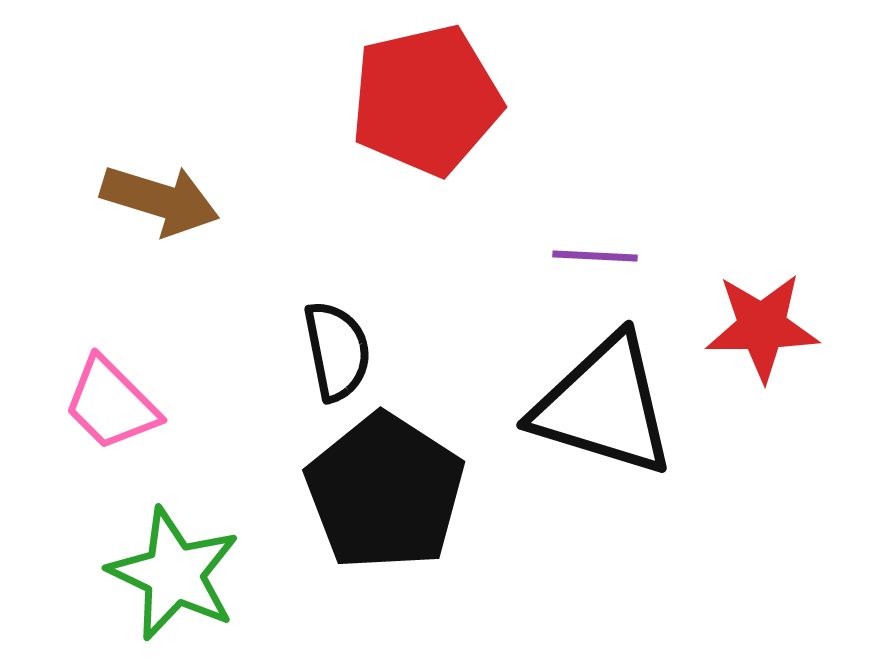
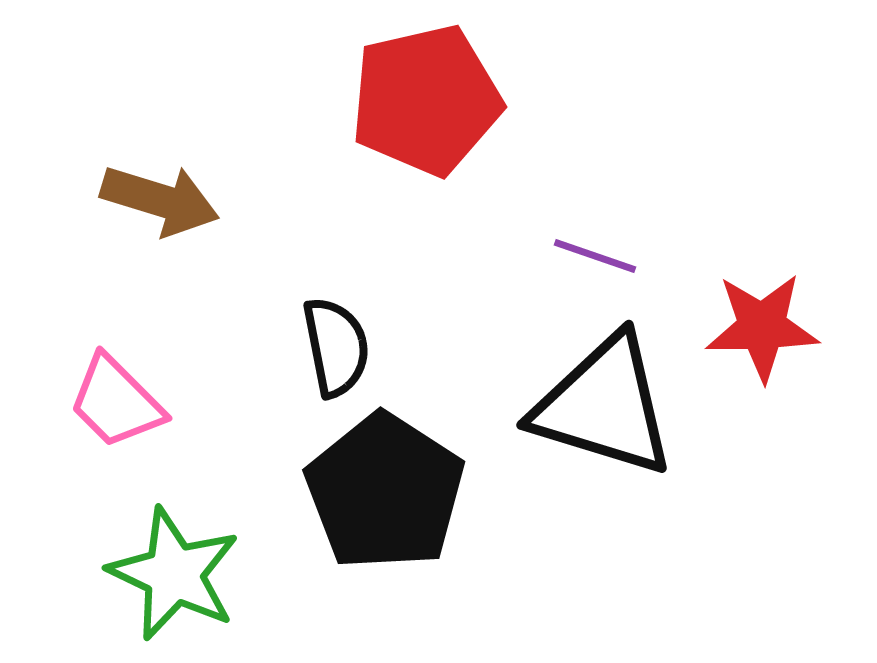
purple line: rotated 16 degrees clockwise
black semicircle: moved 1 px left, 4 px up
pink trapezoid: moved 5 px right, 2 px up
